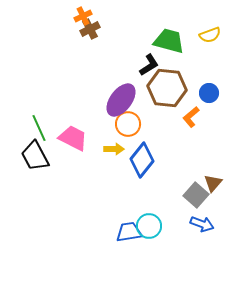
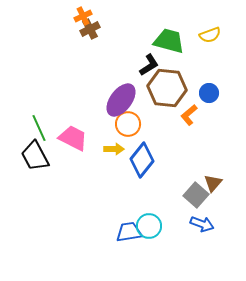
orange L-shape: moved 2 px left, 2 px up
